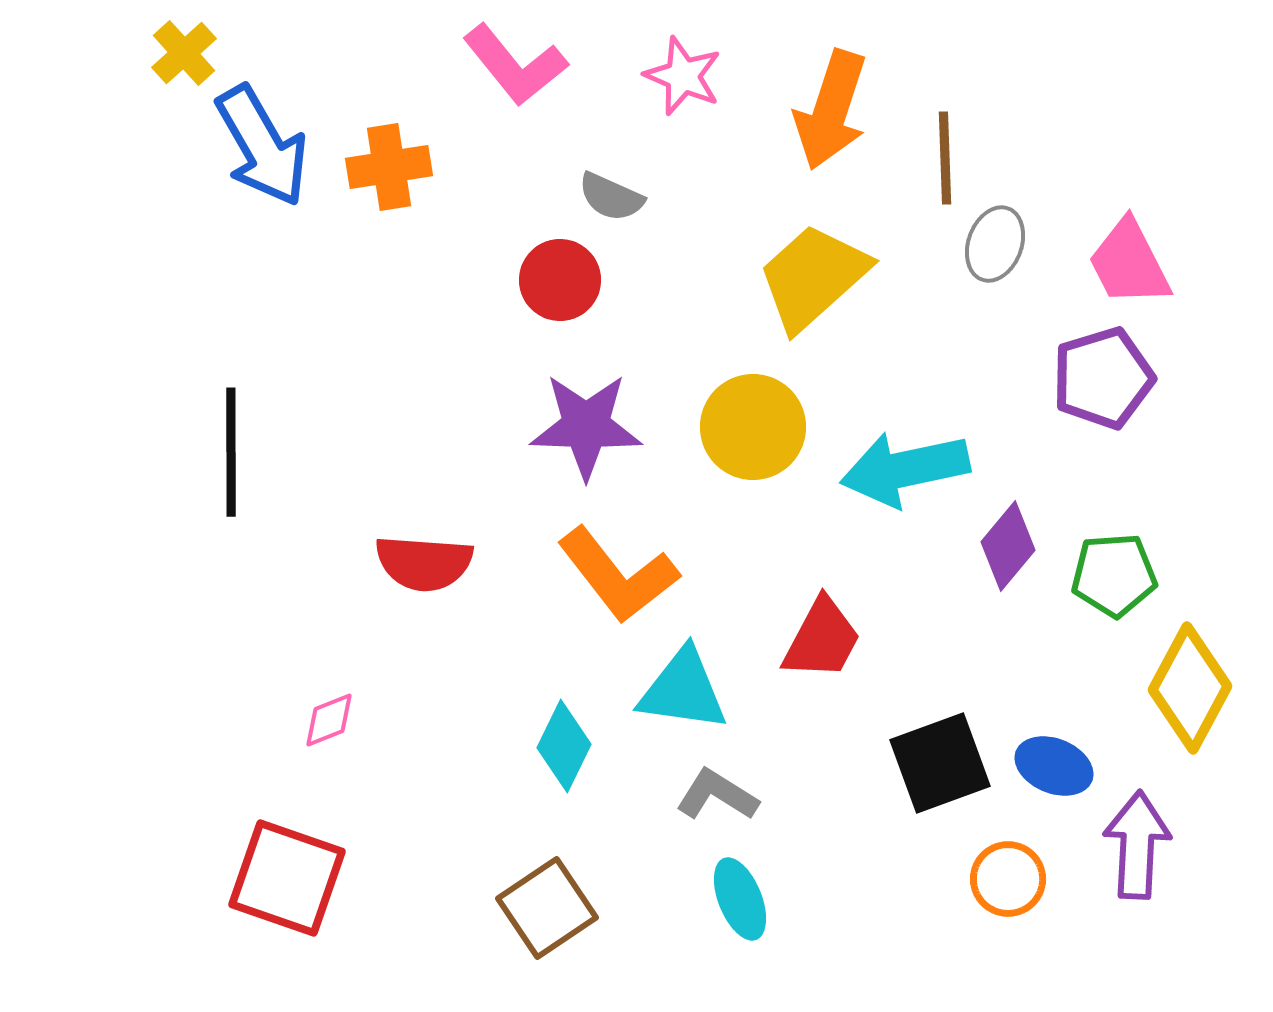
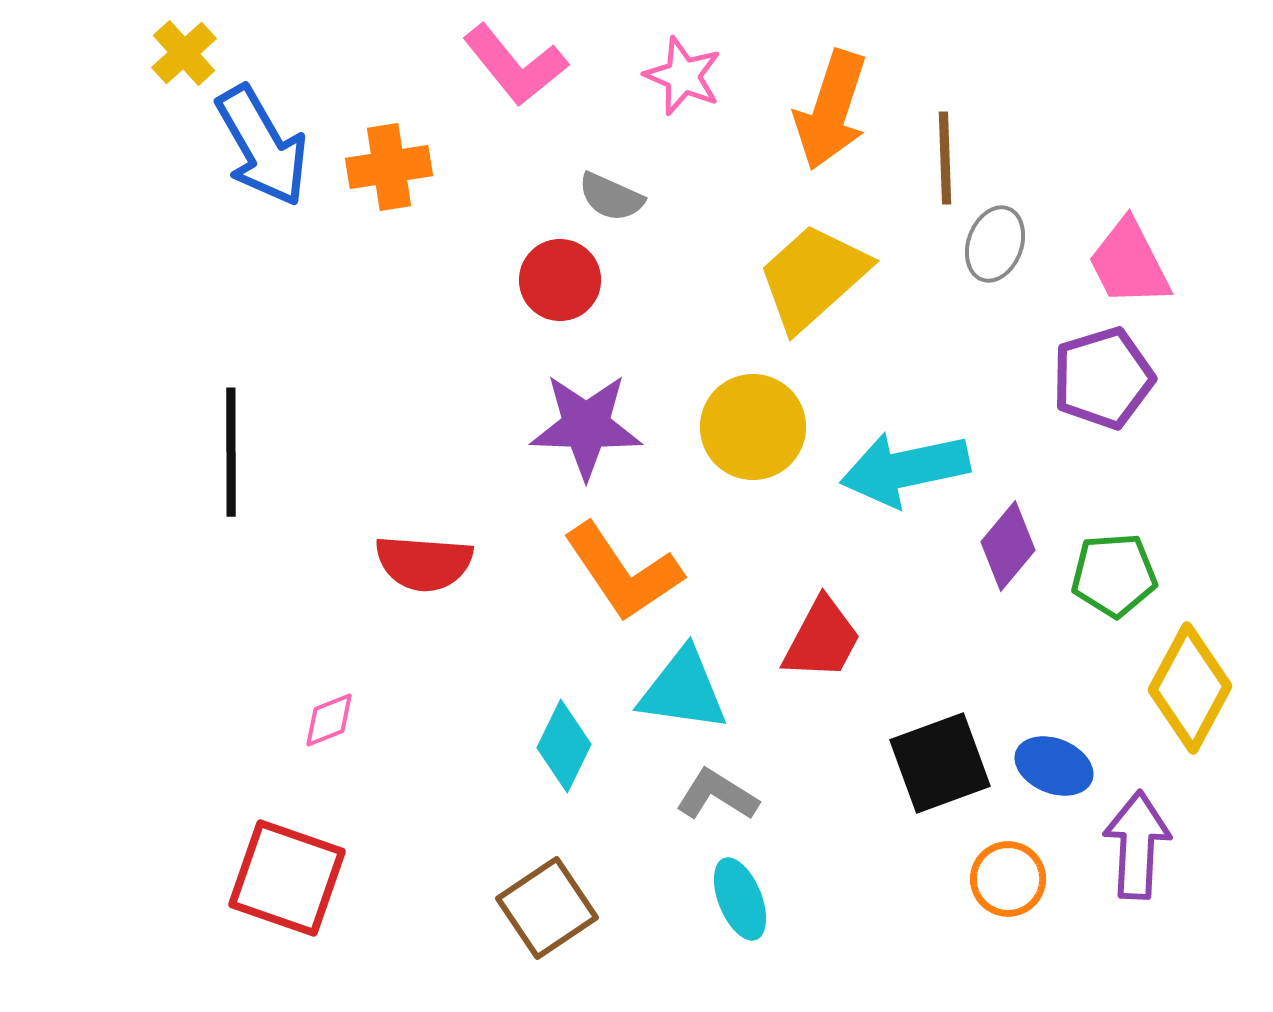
orange L-shape: moved 5 px right, 3 px up; rotated 4 degrees clockwise
